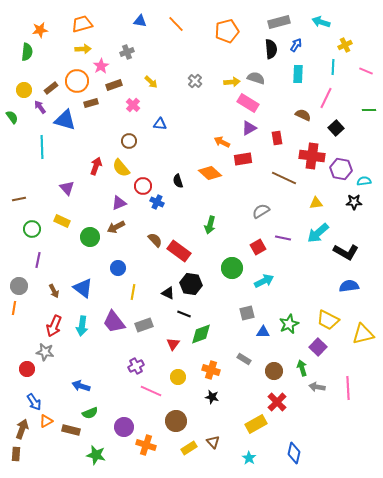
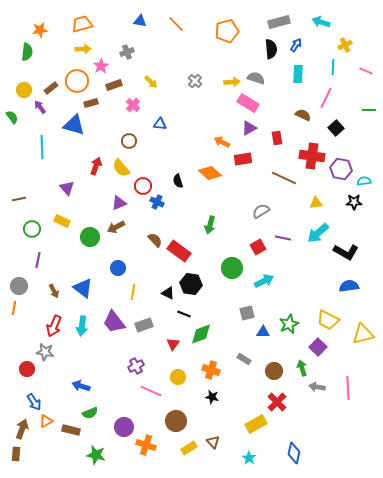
blue triangle at (65, 120): moved 9 px right, 5 px down
